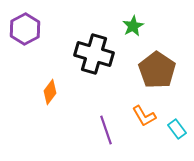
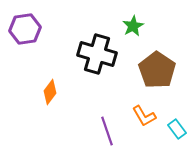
purple hexagon: rotated 20 degrees clockwise
black cross: moved 3 px right
purple line: moved 1 px right, 1 px down
